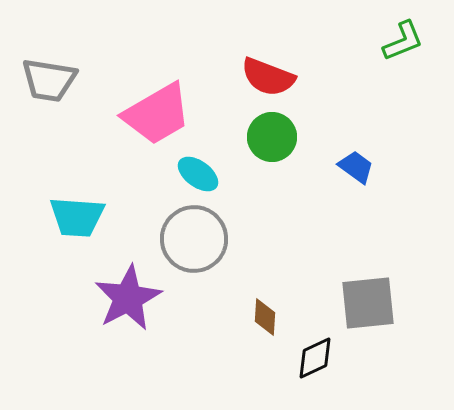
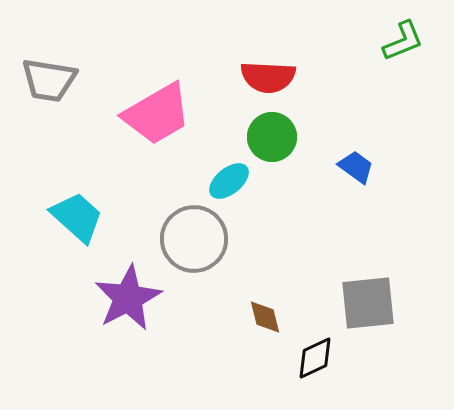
red semicircle: rotated 18 degrees counterclockwise
cyan ellipse: moved 31 px right, 7 px down; rotated 75 degrees counterclockwise
cyan trapezoid: rotated 142 degrees counterclockwise
brown diamond: rotated 18 degrees counterclockwise
